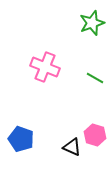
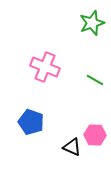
green line: moved 2 px down
pink hexagon: rotated 15 degrees counterclockwise
blue pentagon: moved 10 px right, 17 px up
